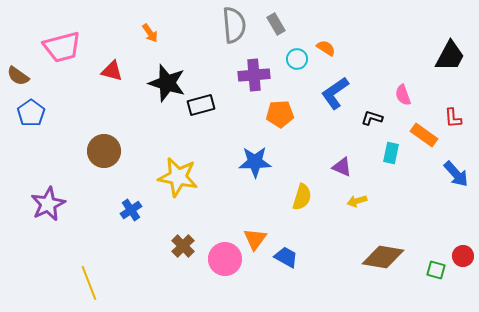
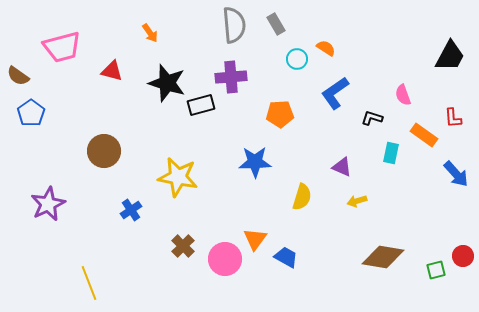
purple cross: moved 23 px left, 2 px down
green square: rotated 30 degrees counterclockwise
